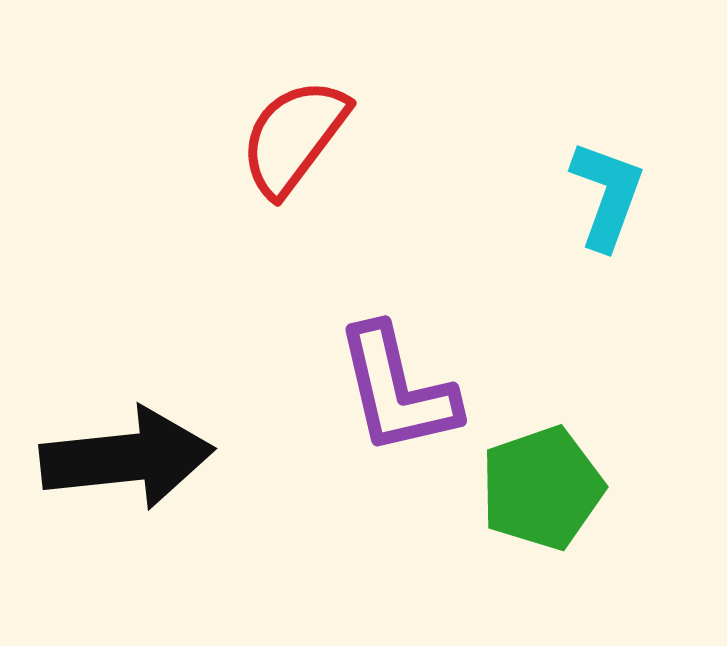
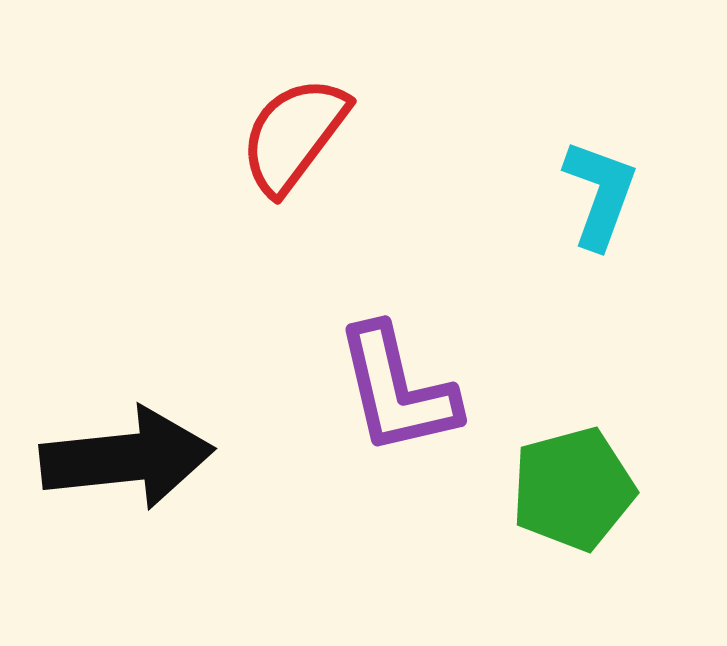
red semicircle: moved 2 px up
cyan L-shape: moved 7 px left, 1 px up
green pentagon: moved 31 px right, 1 px down; rotated 4 degrees clockwise
